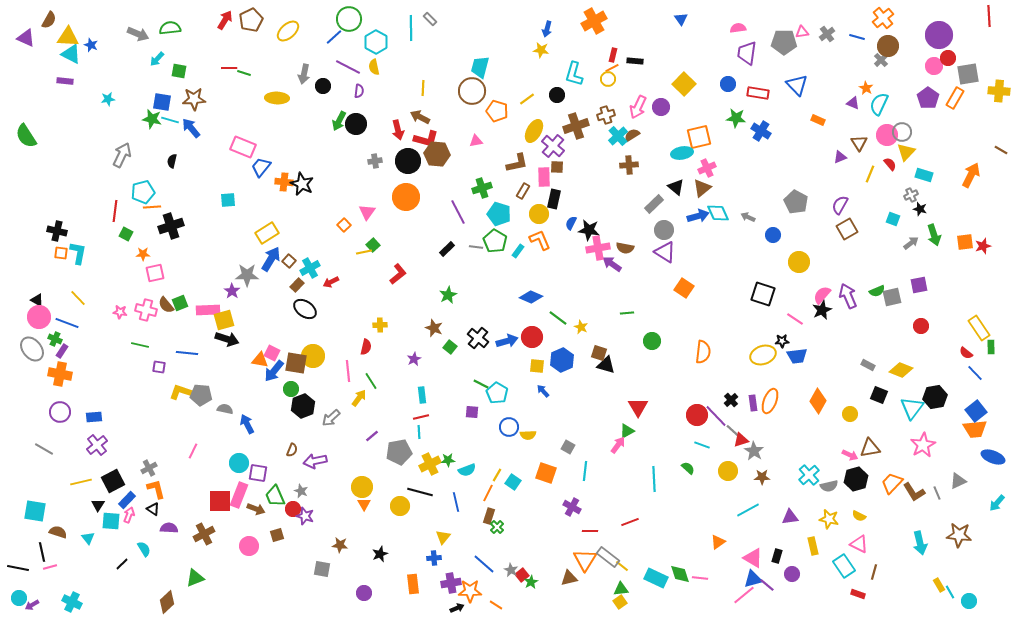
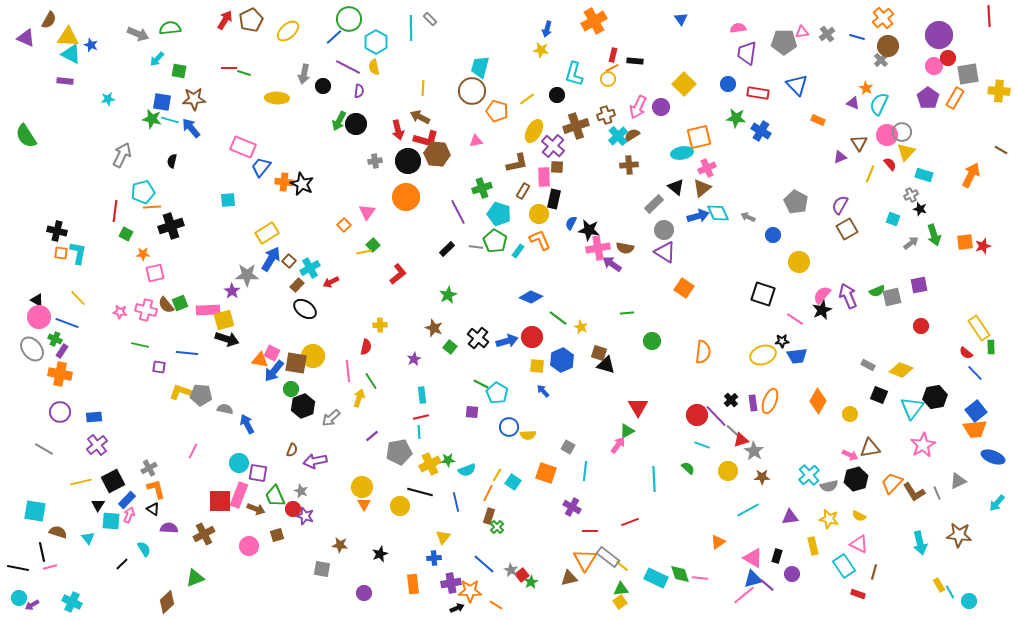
yellow arrow at (359, 398): rotated 18 degrees counterclockwise
